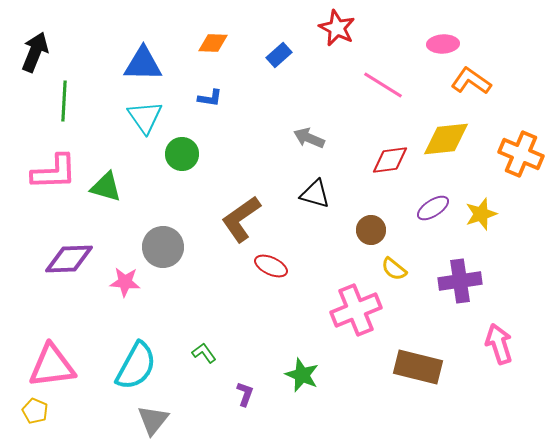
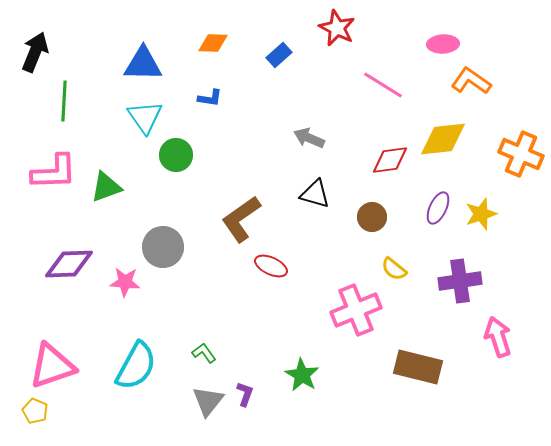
yellow diamond: moved 3 px left
green circle: moved 6 px left, 1 px down
green triangle: rotated 36 degrees counterclockwise
purple ellipse: moved 5 px right; rotated 32 degrees counterclockwise
brown circle: moved 1 px right, 13 px up
purple diamond: moved 5 px down
pink arrow: moved 1 px left, 7 px up
pink triangle: rotated 12 degrees counterclockwise
green star: rotated 8 degrees clockwise
gray triangle: moved 55 px right, 19 px up
